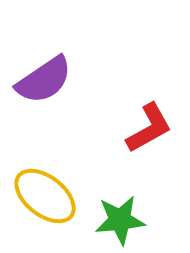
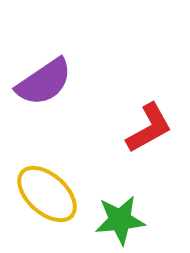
purple semicircle: moved 2 px down
yellow ellipse: moved 2 px right, 2 px up; rotated 4 degrees clockwise
